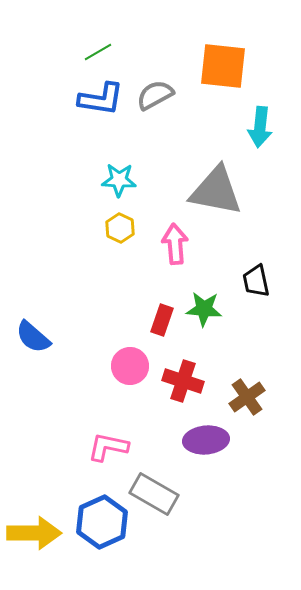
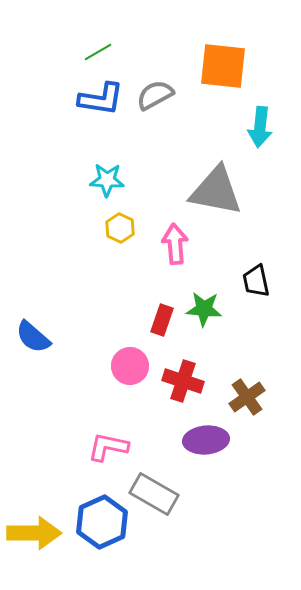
cyan star: moved 12 px left
